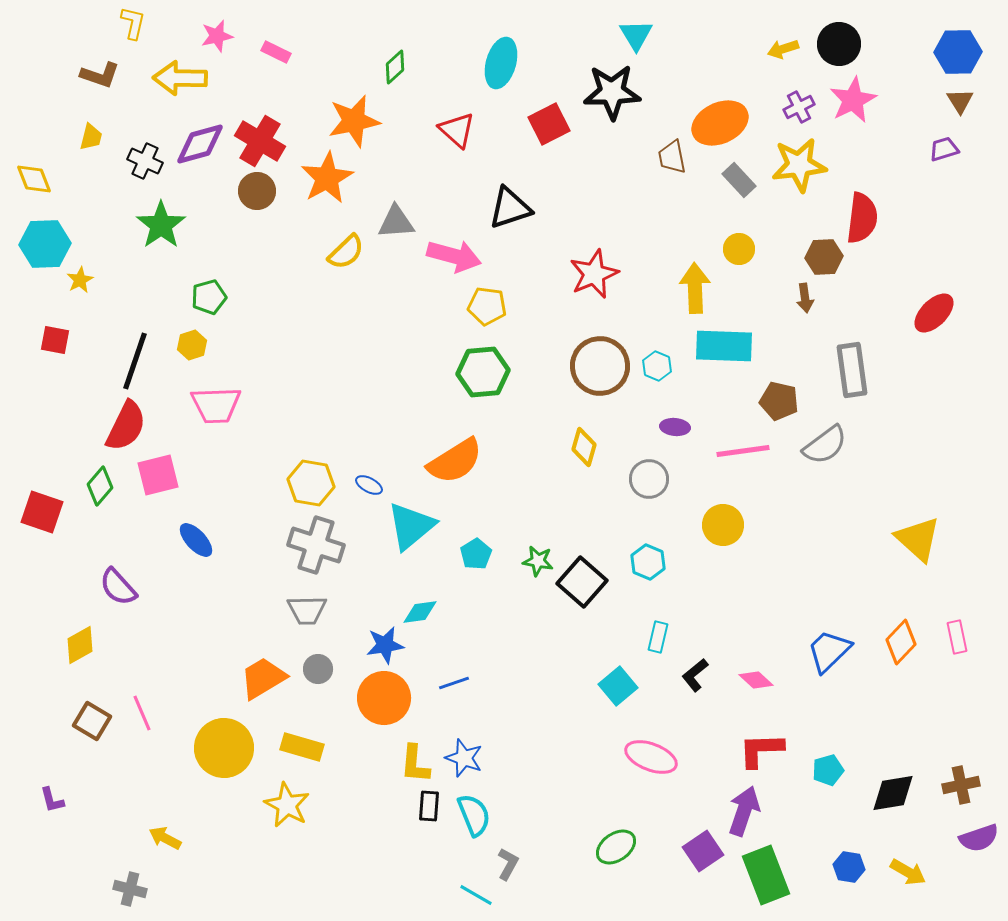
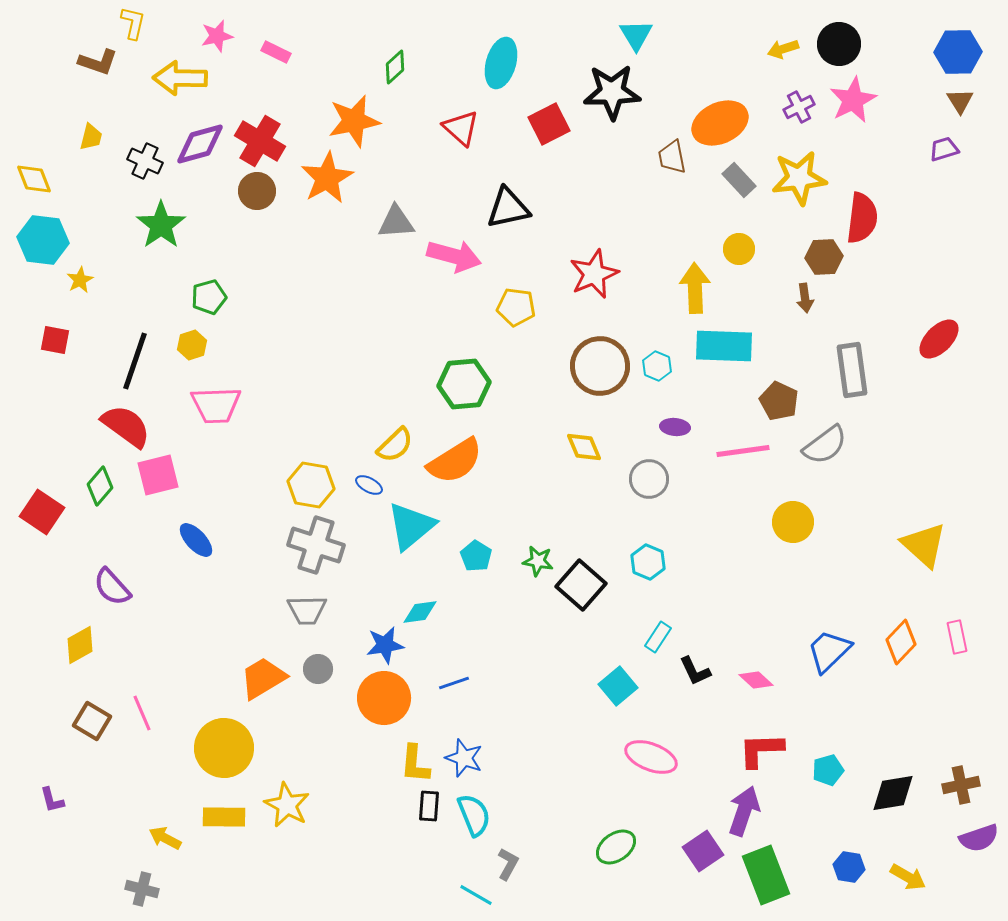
brown L-shape at (100, 75): moved 2 px left, 13 px up
red triangle at (457, 130): moved 4 px right, 2 px up
yellow star at (799, 165): moved 13 px down
black triangle at (510, 208): moved 2 px left; rotated 6 degrees clockwise
cyan hexagon at (45, 244): moved 2 px left, 4 px up; rotated 9 degrees clockwise
yellow semicircle at (346, 252): moved 49 px right, 193 px down
yellow pentagon at (487, 306): moved 29 px right, 1 px down
red ellipse at (934, 313): moved 5 px right, 26 px down
green hexagon at (483, 372): moved 19 px left, 12 px down
brown pentagon at (779, 401): rotated 12 degrees clockwise
red semicircle at (126, 426): rotated 80 degrees counterclockwise
yellow diamond at (584, 447): rotated 39 degrees counterclockwise
yellow hexagon at (311, 483): moved 2 px down
red square at (42, 512): rotated 15 degrees clockwise
yellow circle at (723, 525): moved 70 px right, 3 px up
yellow triangle at (918, 539): moved 6 px right, 6 px down
cyan pentagon at (476, 554): moved 2 px down; rotated 8 degrees counterclockwise
black square at (582, 582): moved 1 px left, 3 px down
purple semicircle at (118, 587): moved 6 px left
cyan rectangle at (658, 637): rotated 20 degrees clockwise
black L-shape at (695, 675): moved 4 px up; rotated 76 degrees counterclockwise
yellow rectangle at (302, 747): moved 78 px left, 70 px down; rotated 15 degrees counterclockwise
yellow arrow at (908, 872): moved 5 px down
gray cross at (130, 889): moved 12 px right
